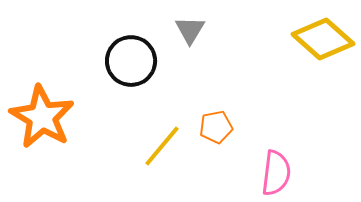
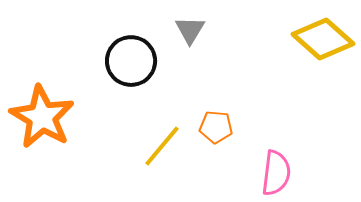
orange pentagon: rotated 16 degrees clockwise
